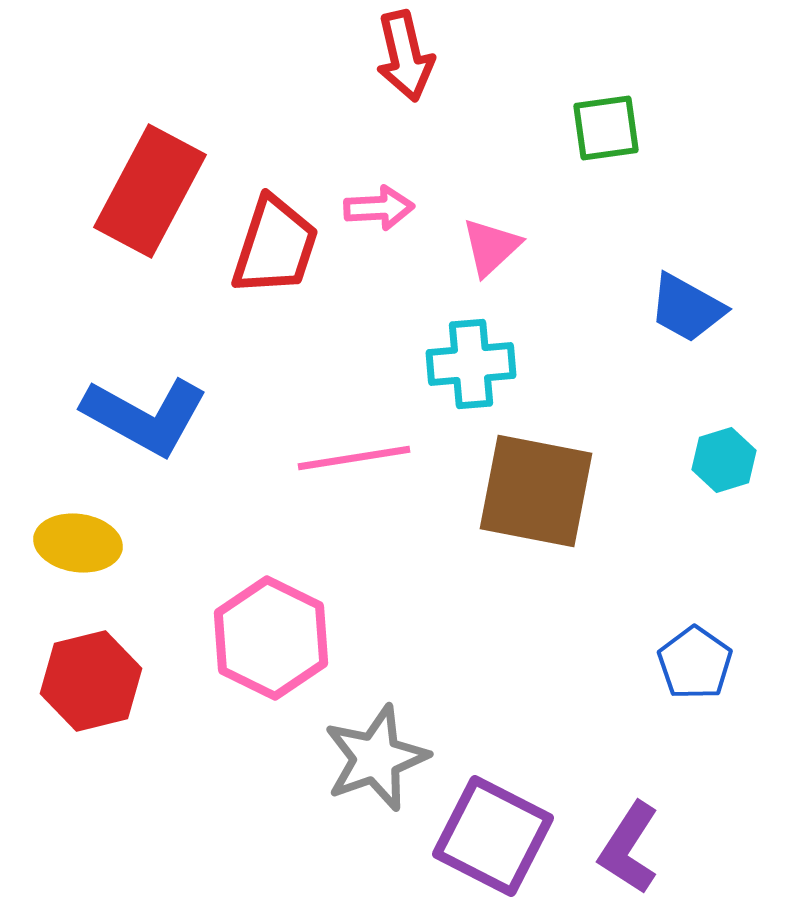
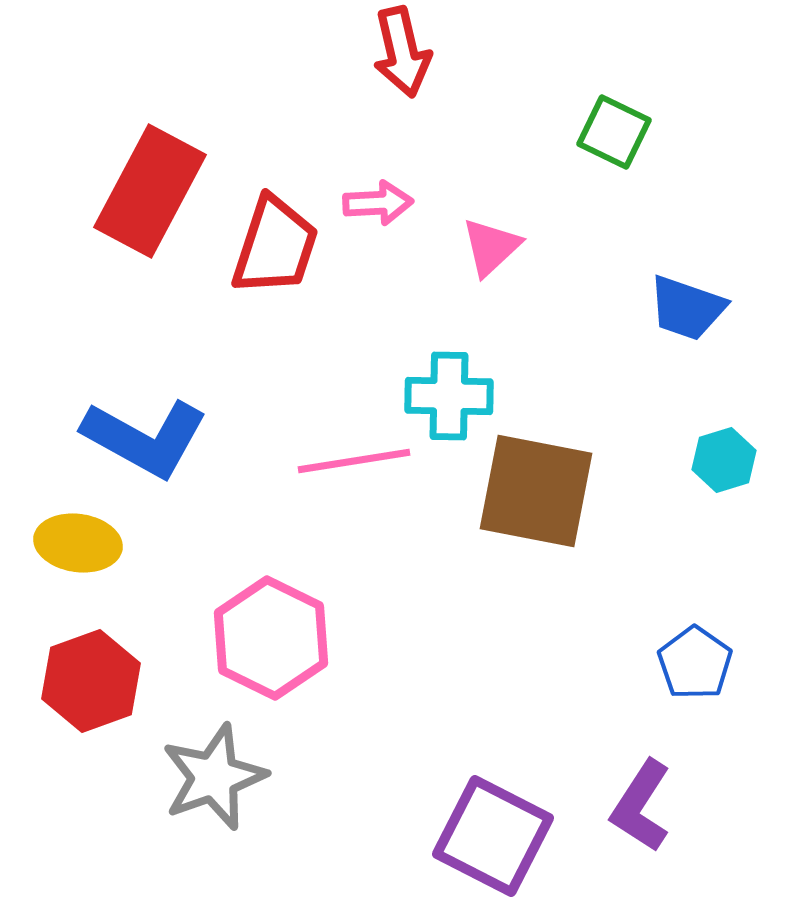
red arrow: moved 3 px left, 4 px up
green square: moved 8 px right, 4 px down; rotated 34 degrees clockwise
pink arrow: moved 1 px left, 5 px up
blue trapezoid: rotated 10 degrees counterclockwise
cyan cross: moved 22 px left, 32 px down; rotated 6 degrees clockwise
blue L-shape: moved 22 px down
pink line: moved 3 px down
red hexagon: rotated 6 degrees counterclockwise
gray star: moved 162 px left, 19 px down
purple L-shape: moved 12 px right, 42 px up
